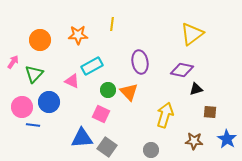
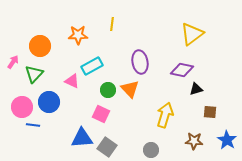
orange circle: moved 6 px down
orange triangle: moved 1 px right, 3 px up
blue star: moved 1 px down
